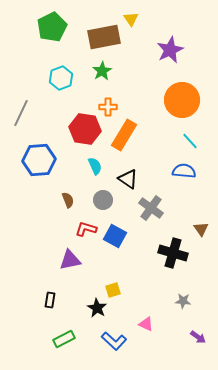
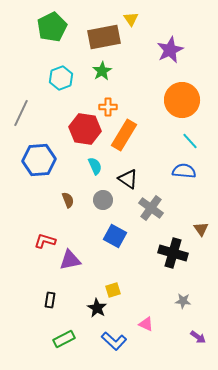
red L-shape: moved 41 px left, 12 px down
